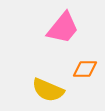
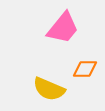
yellow semicircle: moved 1 px right, 1 px up
